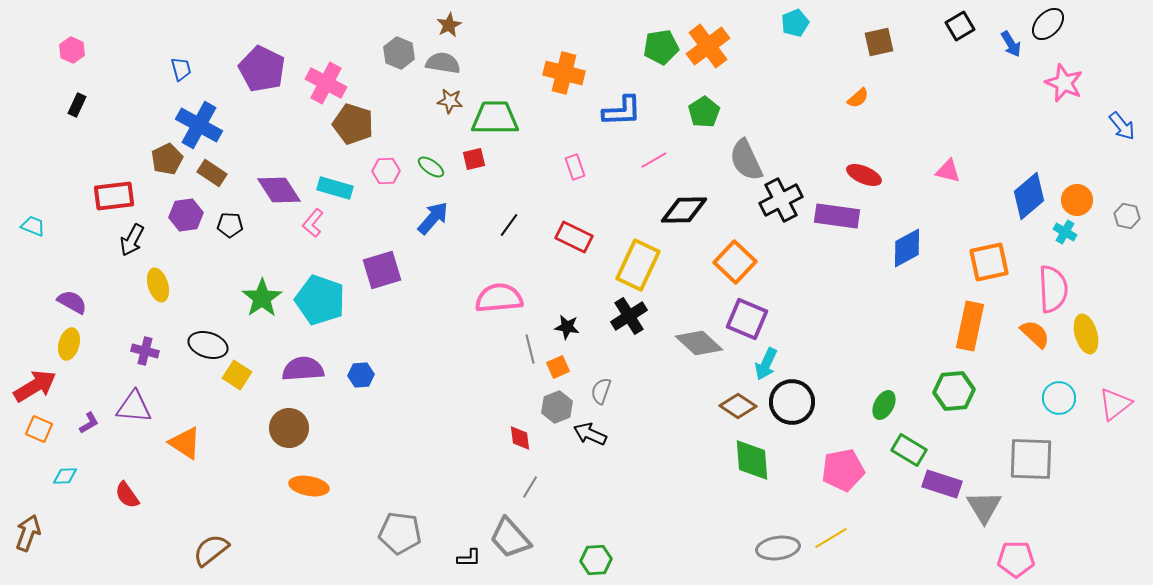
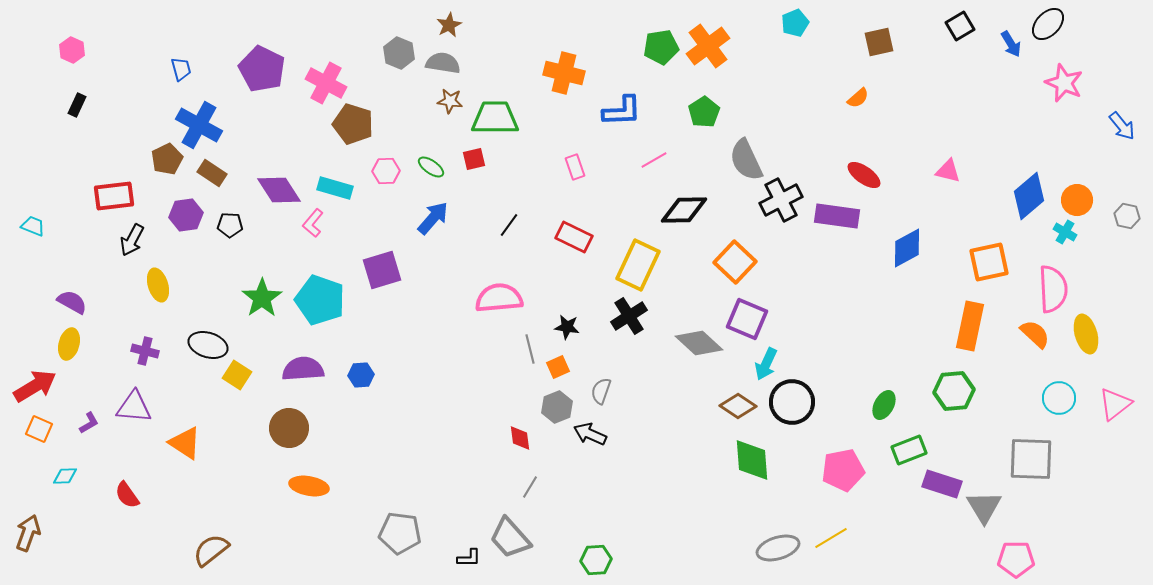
red ellipse at (864, 175): rotated 12 degrees clockwise
green rectangle at (909, 450): rotated 52 degrees counterclockwise
gray ellipse at (778, 548): rotated 9 degrees counterclockwise
